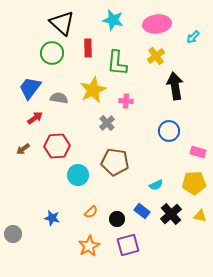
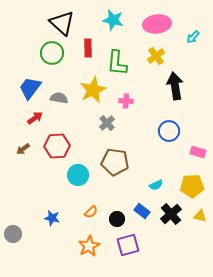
yellow pentagon: moved 2 px left, 3 px down
